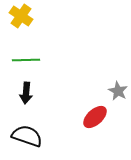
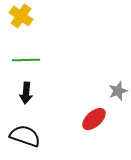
gray star: rotated 24 degrees clockwise
red ellipse: moved 1 px left, 2 px down
black semicircle: moved 2 px left
